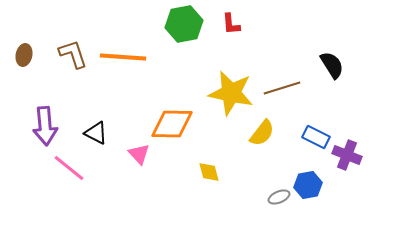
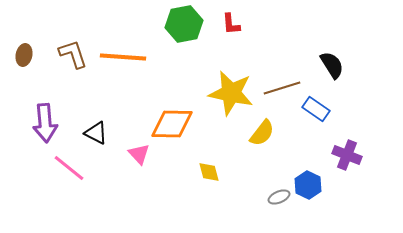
purple arrow: moved 3 px up
blue rectangle: moved 28 px up; rotated 8 degrees clockwise
blue hexagon: rotated 24 degrees counterclockwise
